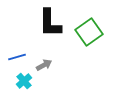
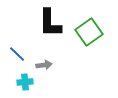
blue line: moved 3 px up; rotated 60 degrees clockwise
gray arrow: rotated 21 degrees clockwise
cyan cross: moved 1 px right, 1 px down; rotated 35 degrees clockwise
